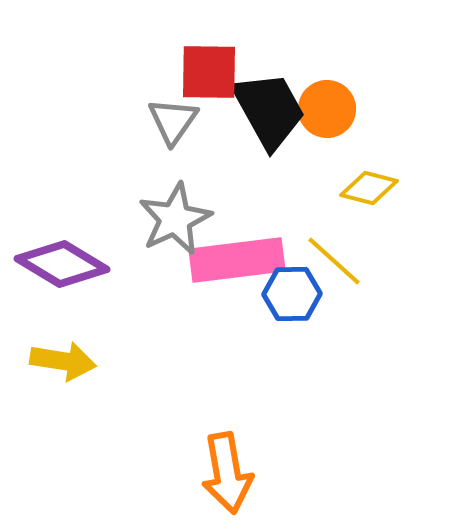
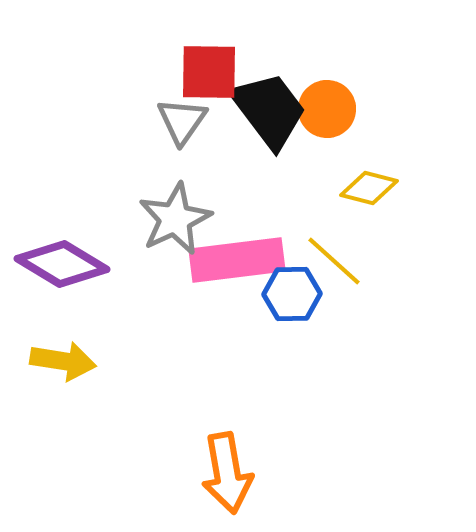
black trapezoid: rotated 8 degrees counterclockwise
gray triangle: moved 9 px right
